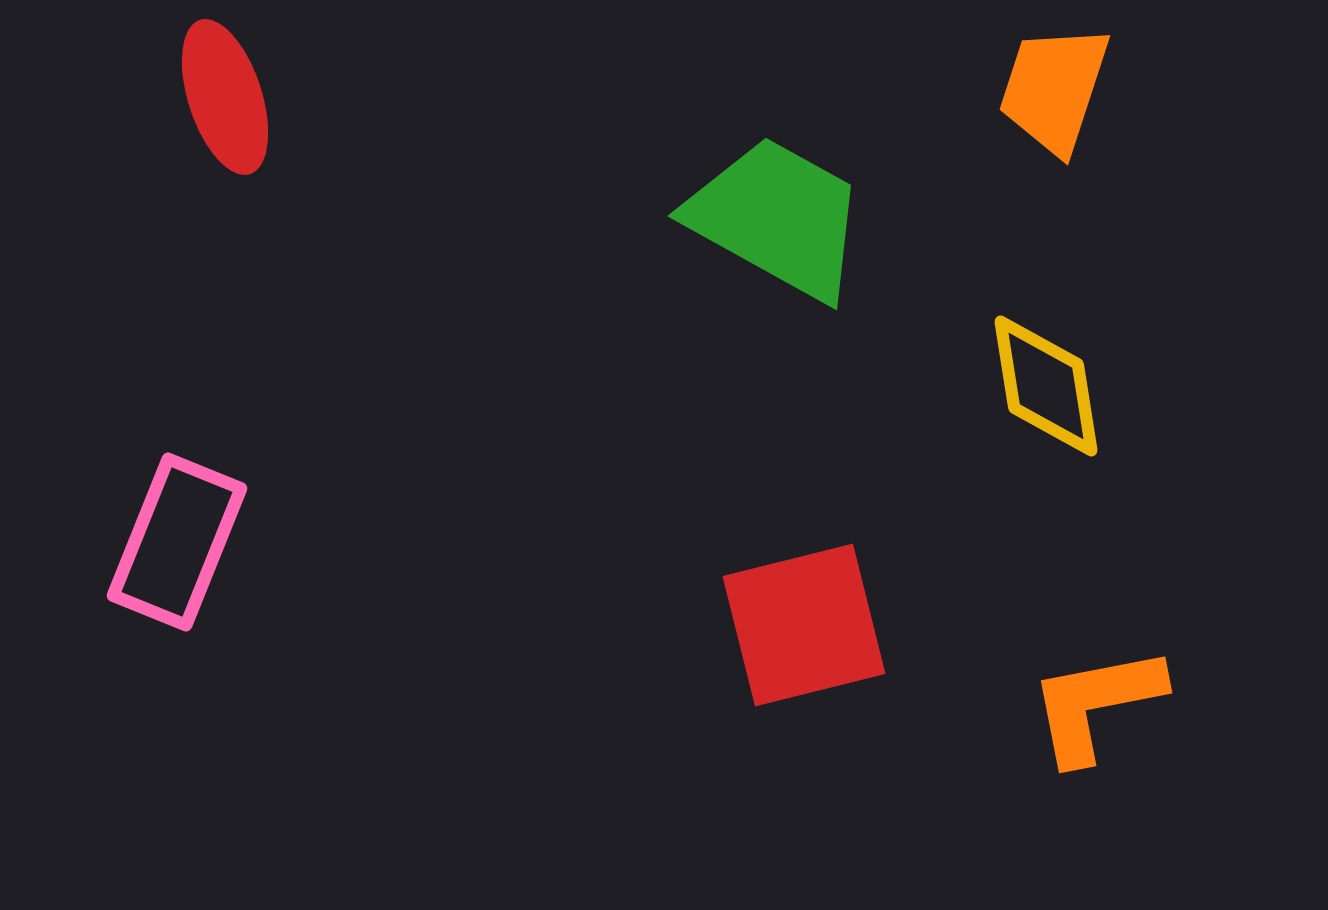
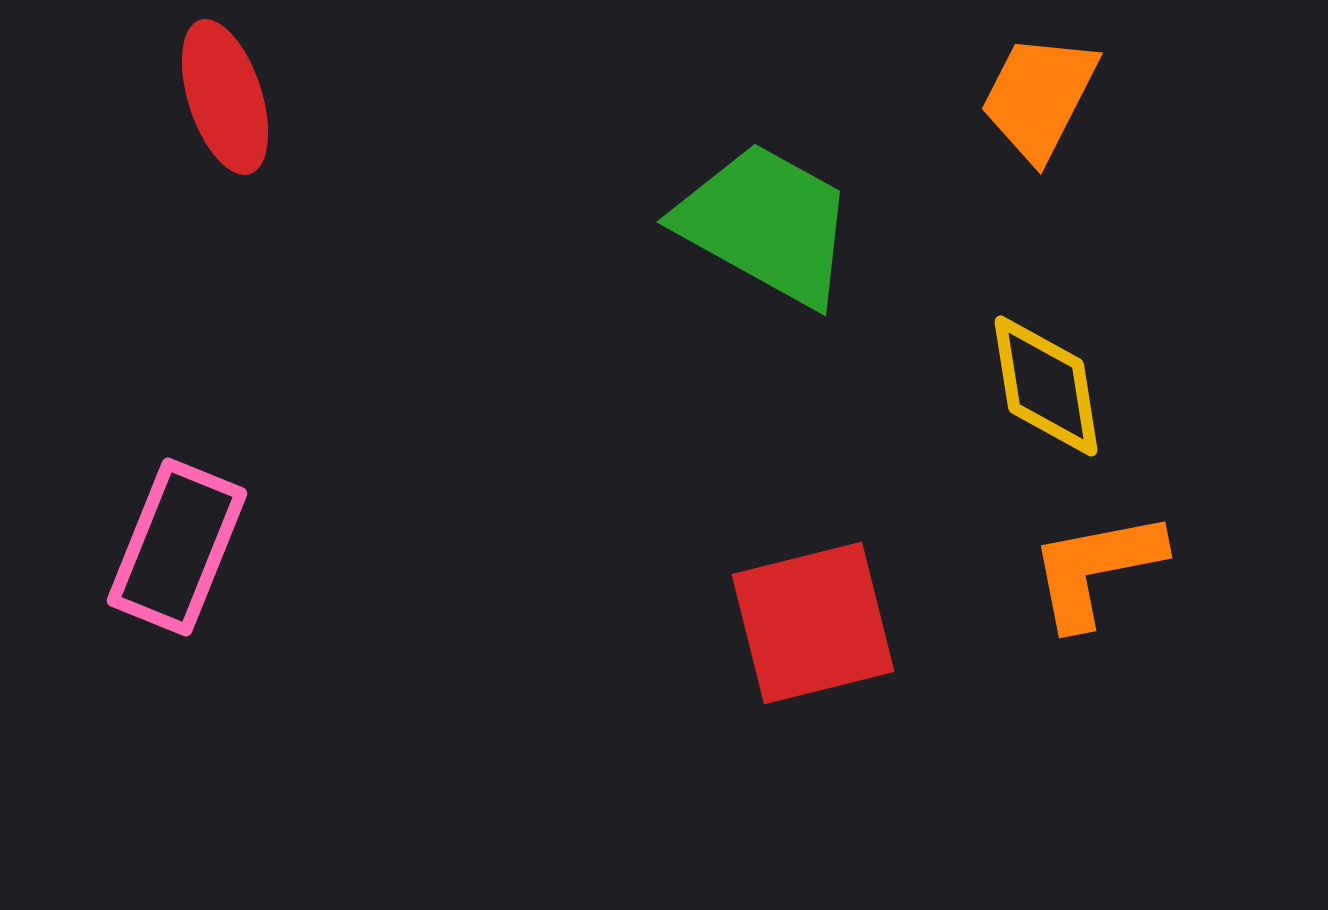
orange trapezoid: moved 15 px left, 8 px down; rotated 9 degrees clockwise
green trapezoid: moved 11 px left, 6 px down
pink rectangle: moved 5 px down
red square: moved 9 px right, 2 px up
orange L-shape: moved 135 px up
